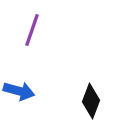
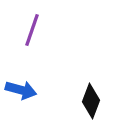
blue arrow: moved 2 px right, 1 px up
